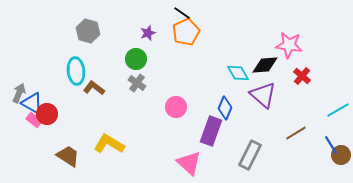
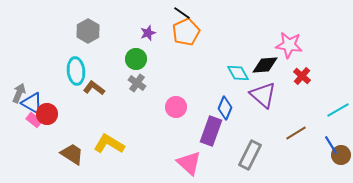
gray hexagon: rotated 15 degrees clockwise
brown trapezoid: moved 4 px right, 2 px up
